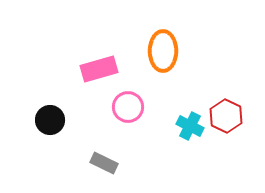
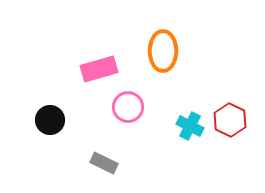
red hexagon: moved 4 px right, 4 px down
